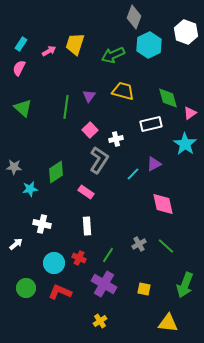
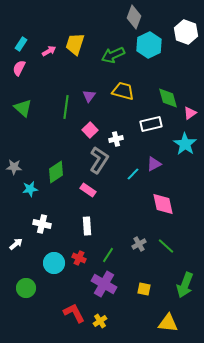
pink rectangle at (86, 192): moved 2 px right, 2 px up
red L-shape at (60, 292): moved 14 px right, 21 px down; rotated 40 degrees clockwise
